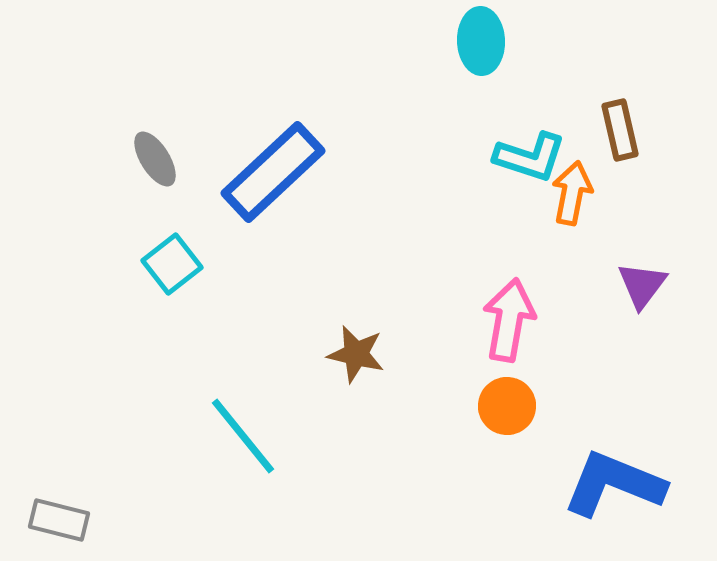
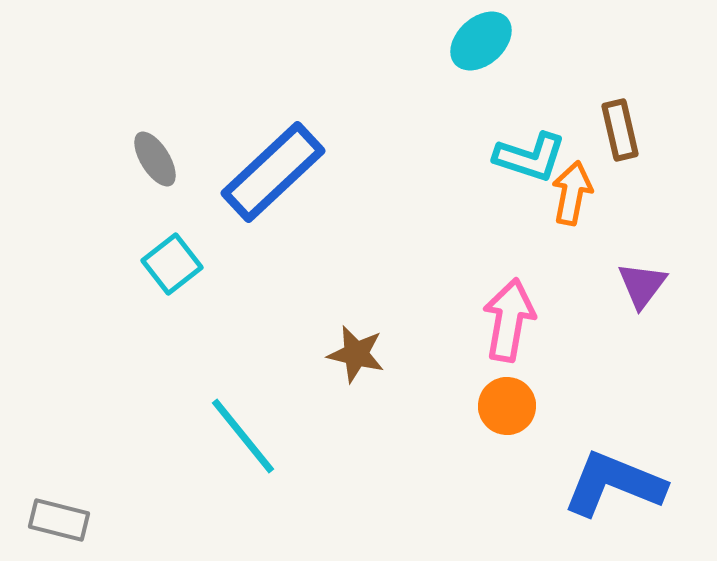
cyan ellipse: rotated 50 degrees clockwise
